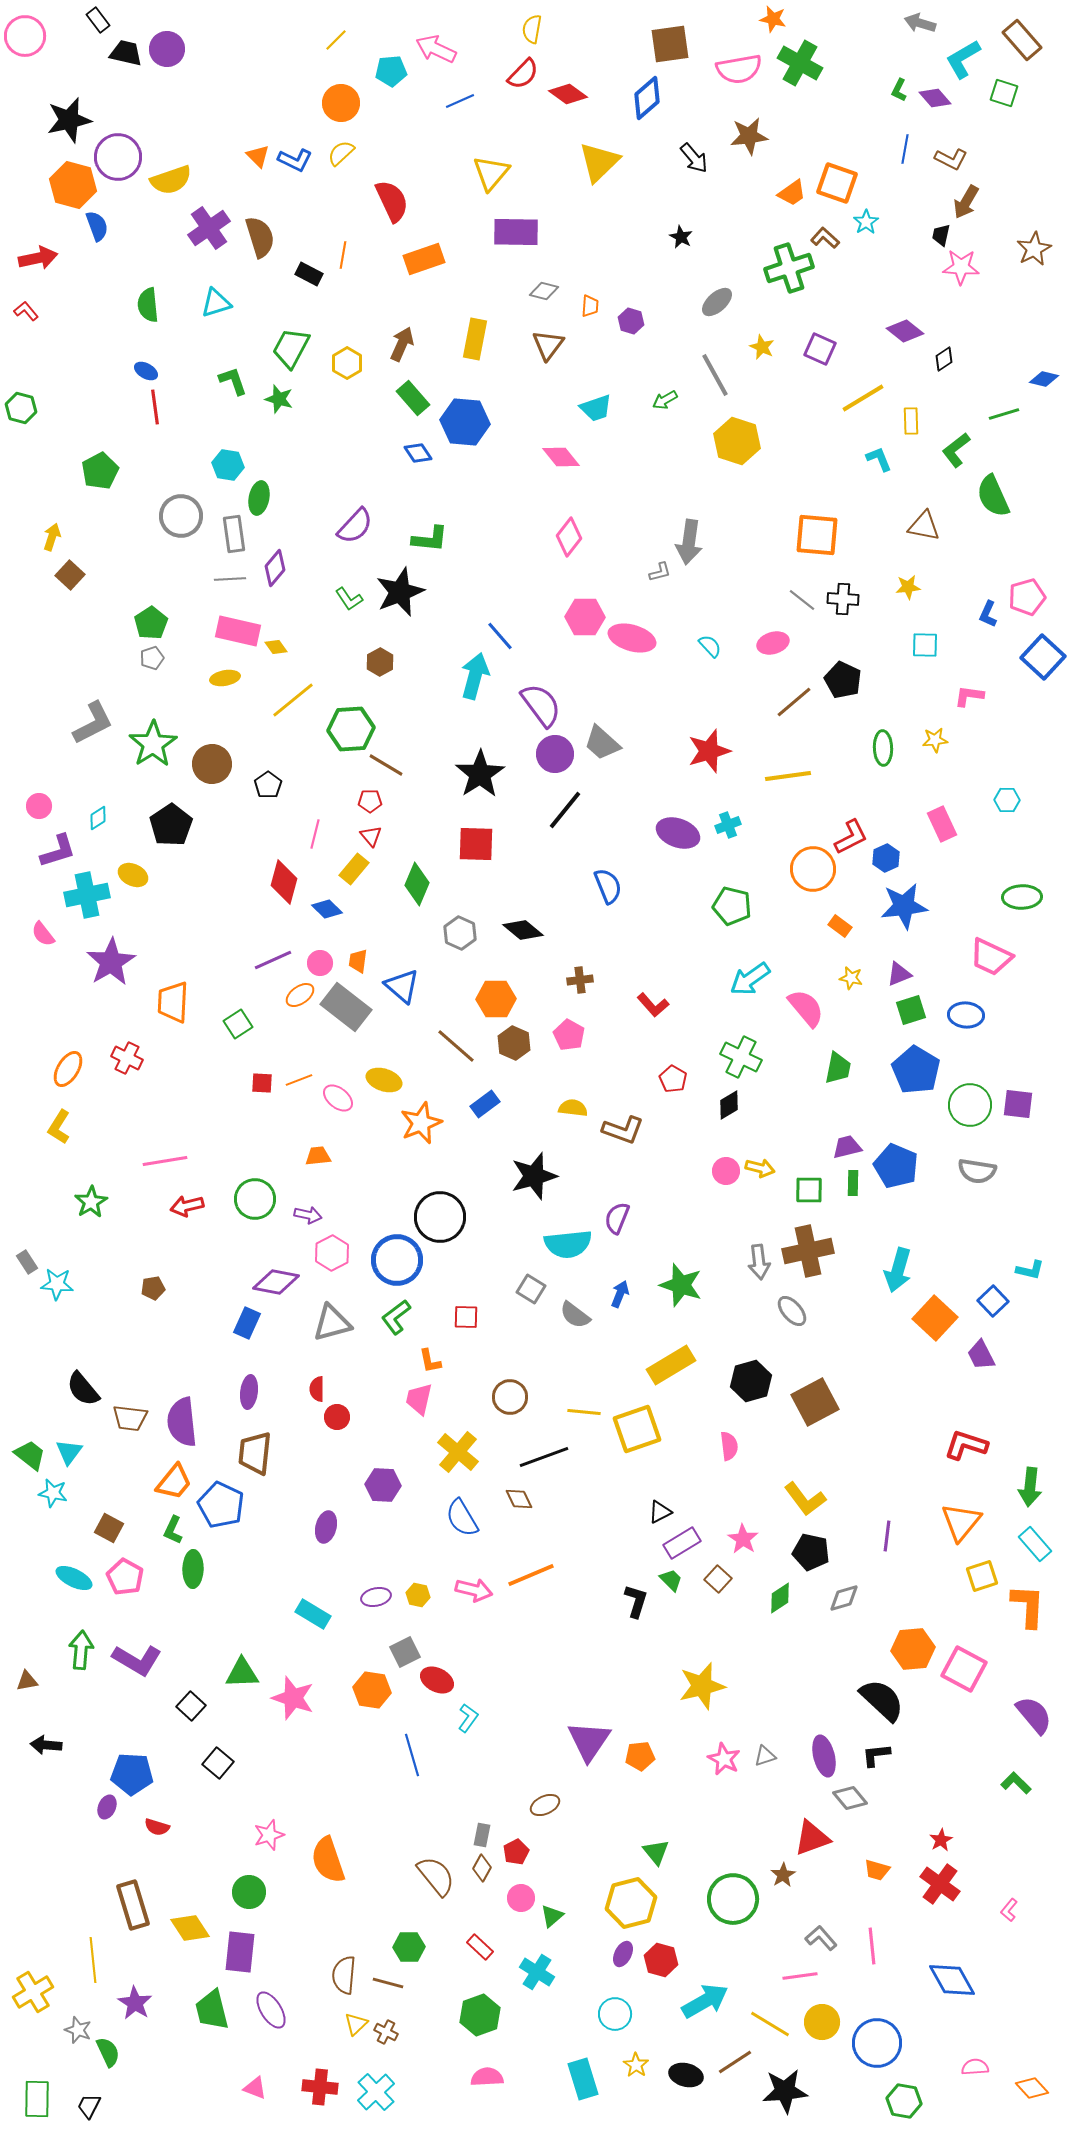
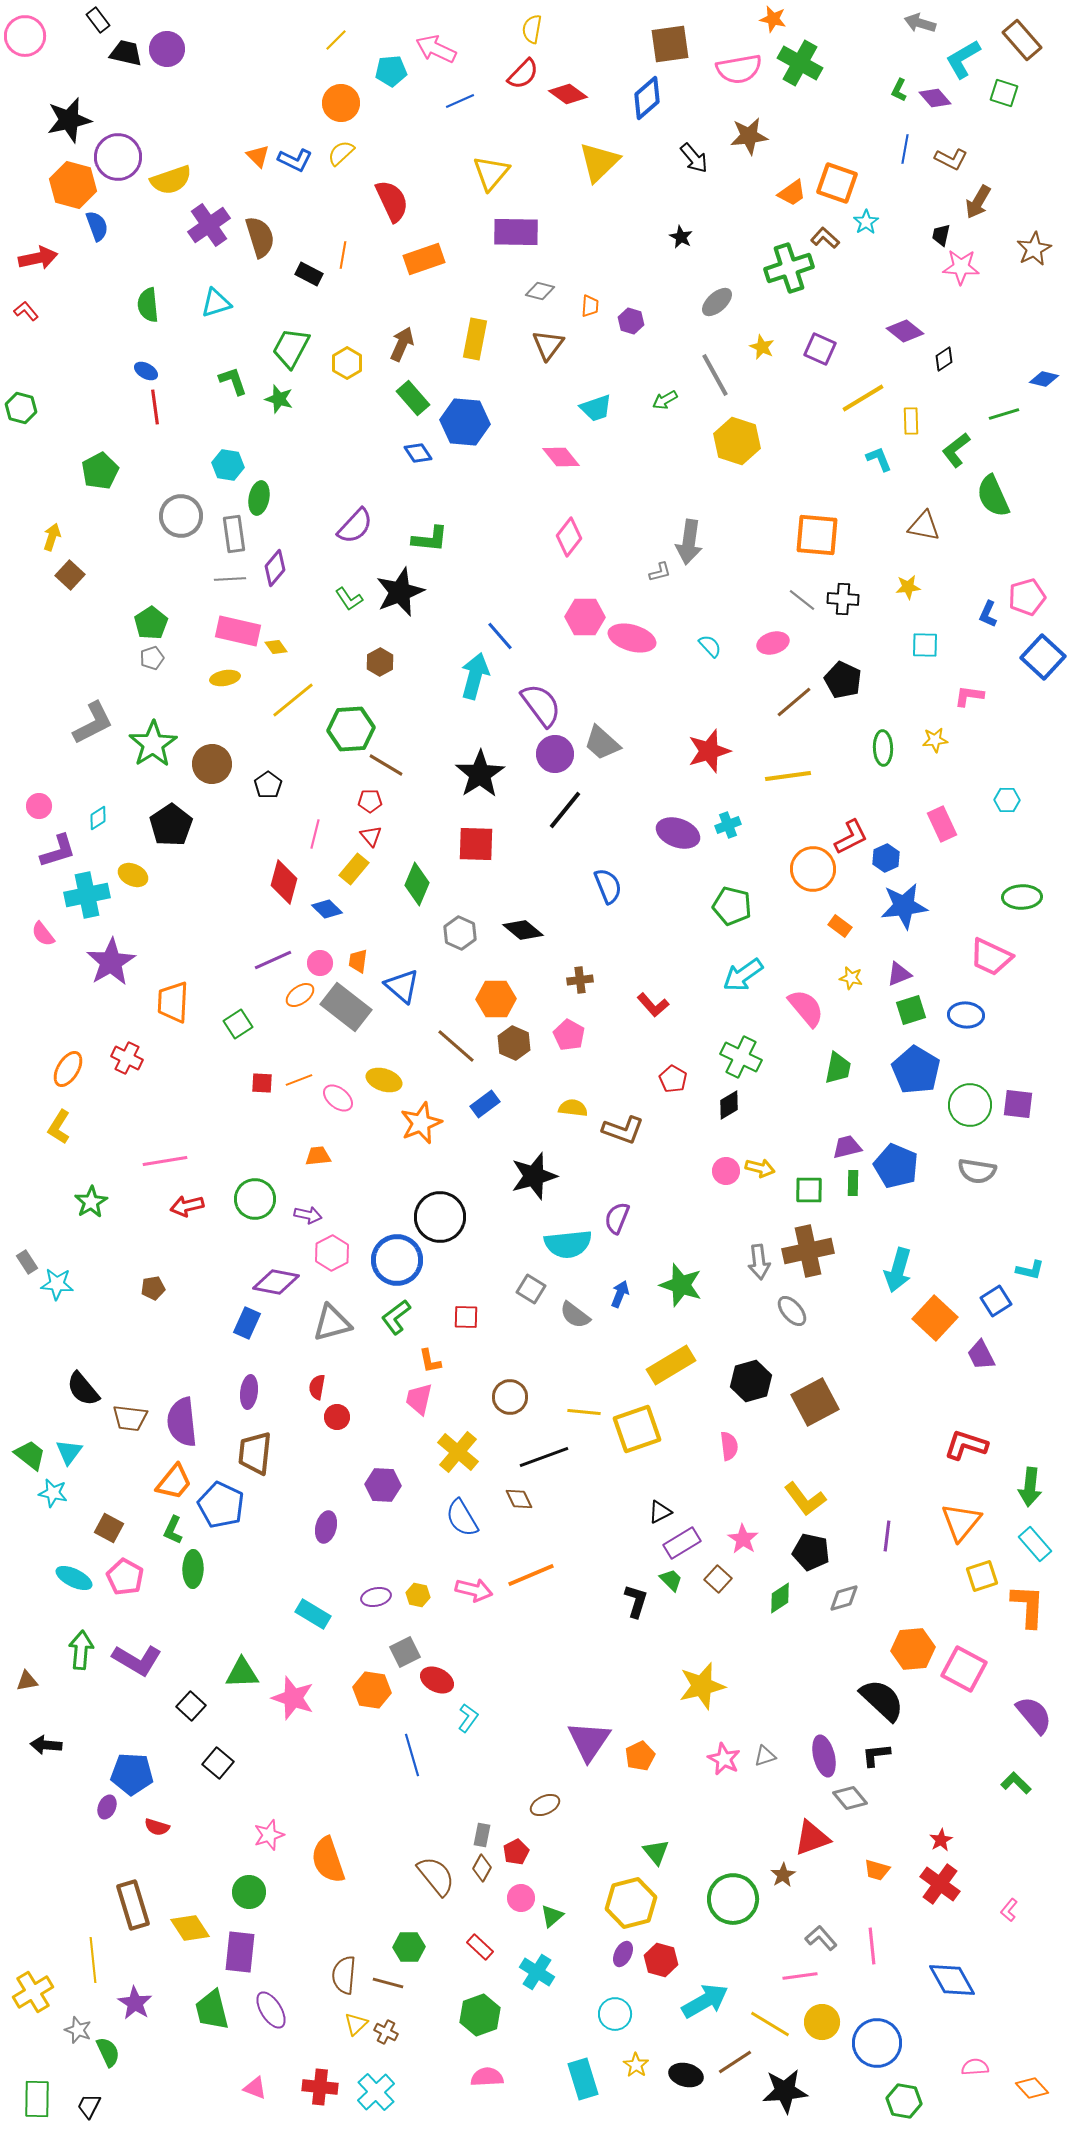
brown arrow at (966, 202): moved 12 px right
purple cross at (209, 228): moved 3 px up
gray diamond at (544, 291): moved 4 px left
cyan arrow at (750, 979): moved 7 px left, 4 px up
blue square at (993, 1301): moved 3 px right; rotated 12 degrees clockwise
red semicircle at (317, 1389): moved 2 px up; rotated 10 degrees clockwise
orange pentagon at (640, 1756): rotated 20 degrees counterclockwise
